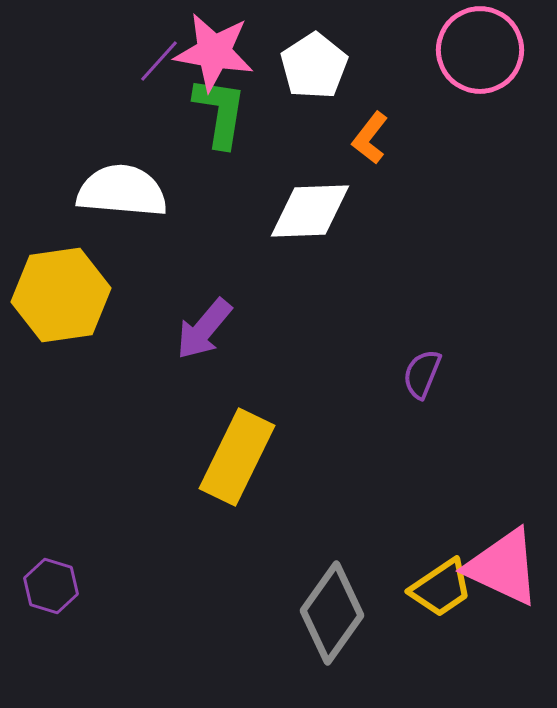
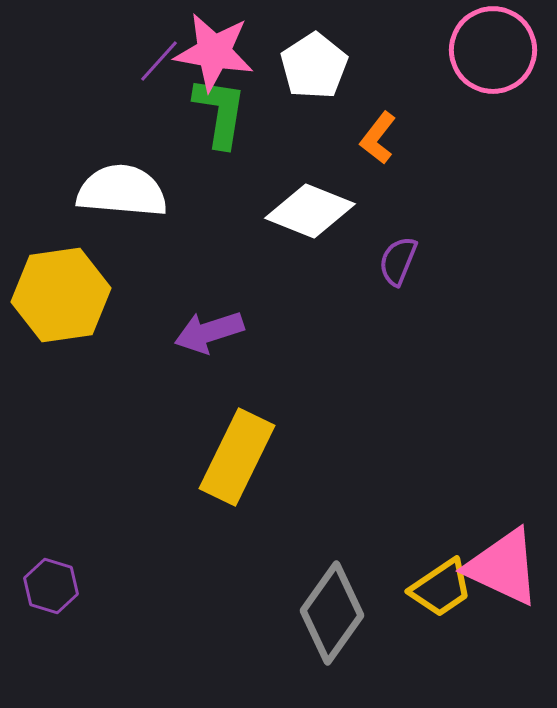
pink circle: moved 13 px right
orange L-shape: moved 8 px right
white diamond: rotated 24 degrees clockwise
purple arrow: moved 5 px right, 3 px down; rotated 32 degrees clockwise
purple semicircle: moved 24 px left, 113 px up
